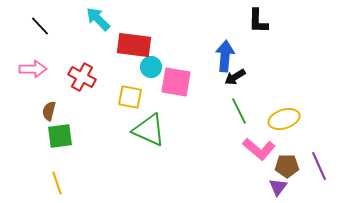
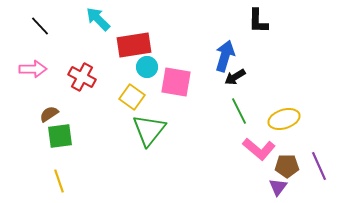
red rectangle: rotated 16 degrees counterclockwise
blue arrow: rotated 12 degrees clockwise
cyan circle: moved 4 px left
yellow square: moved 2 px right; rotated 25 degrees clockwise
brown semicircle: moved 3 px down; rotated 42 degrees clockwise
green triangle: rotated 45 degrees clockwise
yellow line: moved 2 px right, 2 px up
